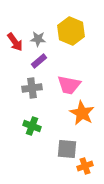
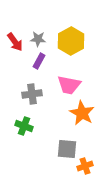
yellow hexagon: moved 10 px down; rotated 8 degrees clockwise
purple rectangle: rotated 21 degrees counterclockwise
gray cross: moved 6 px down
green cross: moved 8 px left
